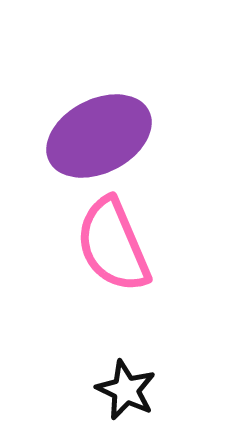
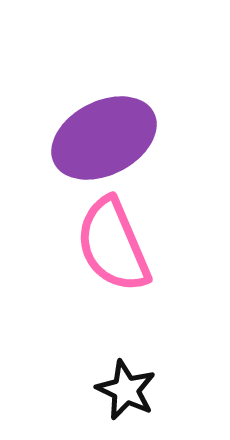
purple ellipse: moved 5 px right, 2 px down
